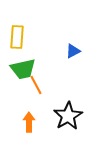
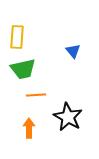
blue triangle: rotated 42 degrees counterclockwise
orange line: moved 10 px down; rotated 66 degrees counterclockwise
black star: moved 1 px down; rotated 12 degrees counterclockwise
orange arrow: moved 6 px down
